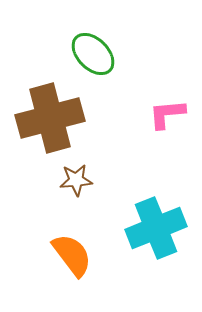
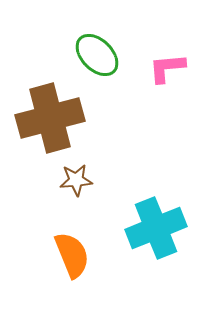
green ellipse: moved 4 px right, 1 px down
pink L-shape: moved 46 px up
orange semicircle: rotated 15 degrees clockwise
